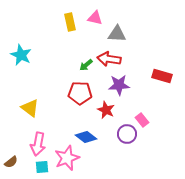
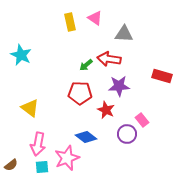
pink triangle: rotated 21 degrees clockwise
gray triangle: moved 7 px right
purple star: moved 1 px down
brown semicircle: moved 3 px down
